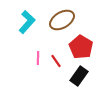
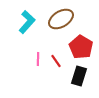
brown ellipse: moved 1 px left, 1 px up
pink line: moved 1 px down
black rectangle: rotated 18 degrees counterclockwise
